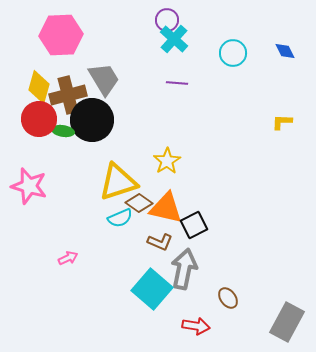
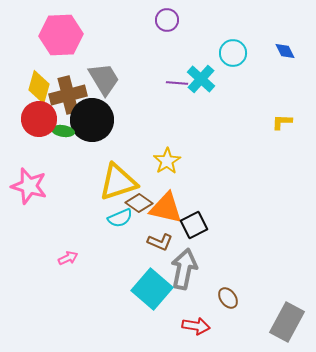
cyan cross: moved 27 px right, 40 px down
